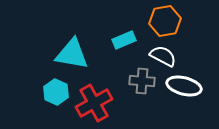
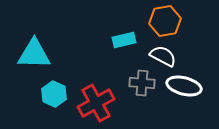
cyan rectangle: rotated 10 degrees clockwise
cyan triangle: moved 38 px left; rotated 9 degrees counterclockwise
gray cross: moved 2 px down
cyan hexagon: moved 2 px left, 2 px down
red cross: moved 2 px right
